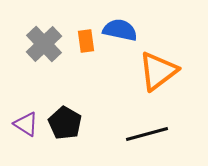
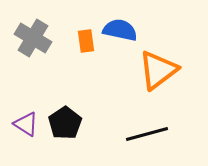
gray cross: moved 11 px left, 6 px up; rotated 15 degrees counterclockwise
orange triangle: moved 1 px up
black pentagon: rotated 8 degrees clockwise
